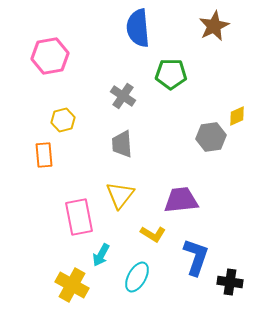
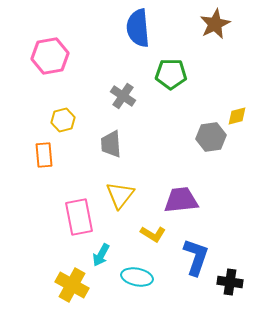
brown star: moved 1 px right, 2 px up
yellow diamond: rotated 10 degrees clockwise
gray trapezoid: moved 11 px left
cyan ellipse: rotated 72 degrees clockwise
